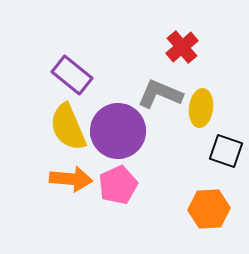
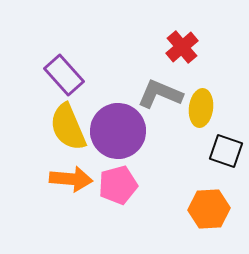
purple rectangle: moved 8 px left; rotated 9 degrees clockwise
pink pentagon: rotated 9 degrees clockwise
